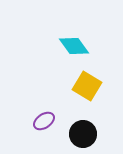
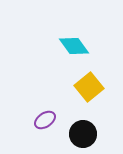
yellow square: moved 2 px right, 1 px down; rotated 20 degrees clockwise
purple ellipse: moved 1 px right, 1 px up
